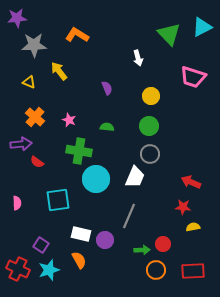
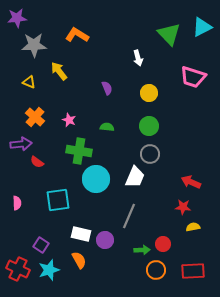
yellow circle: moved 2 px left, 3 px up
